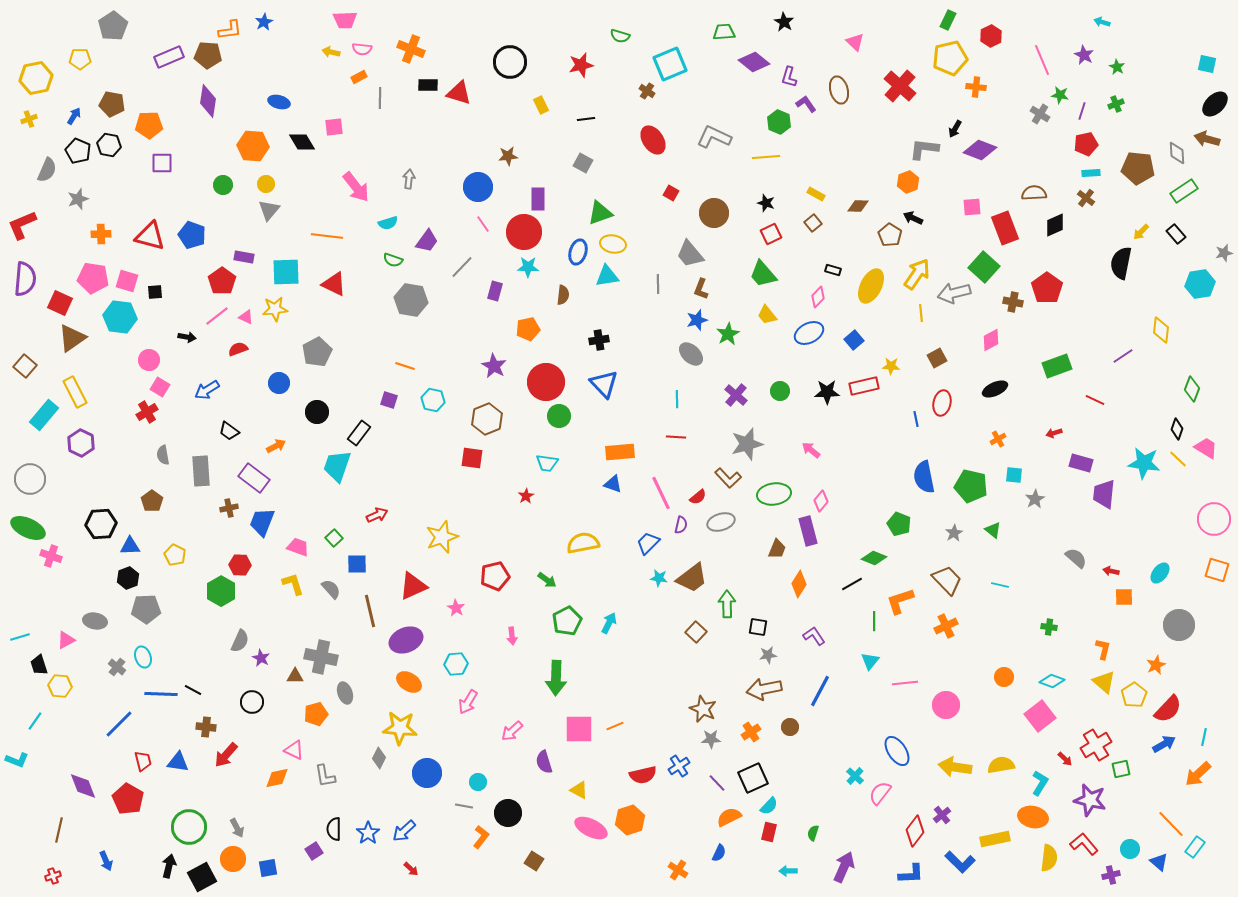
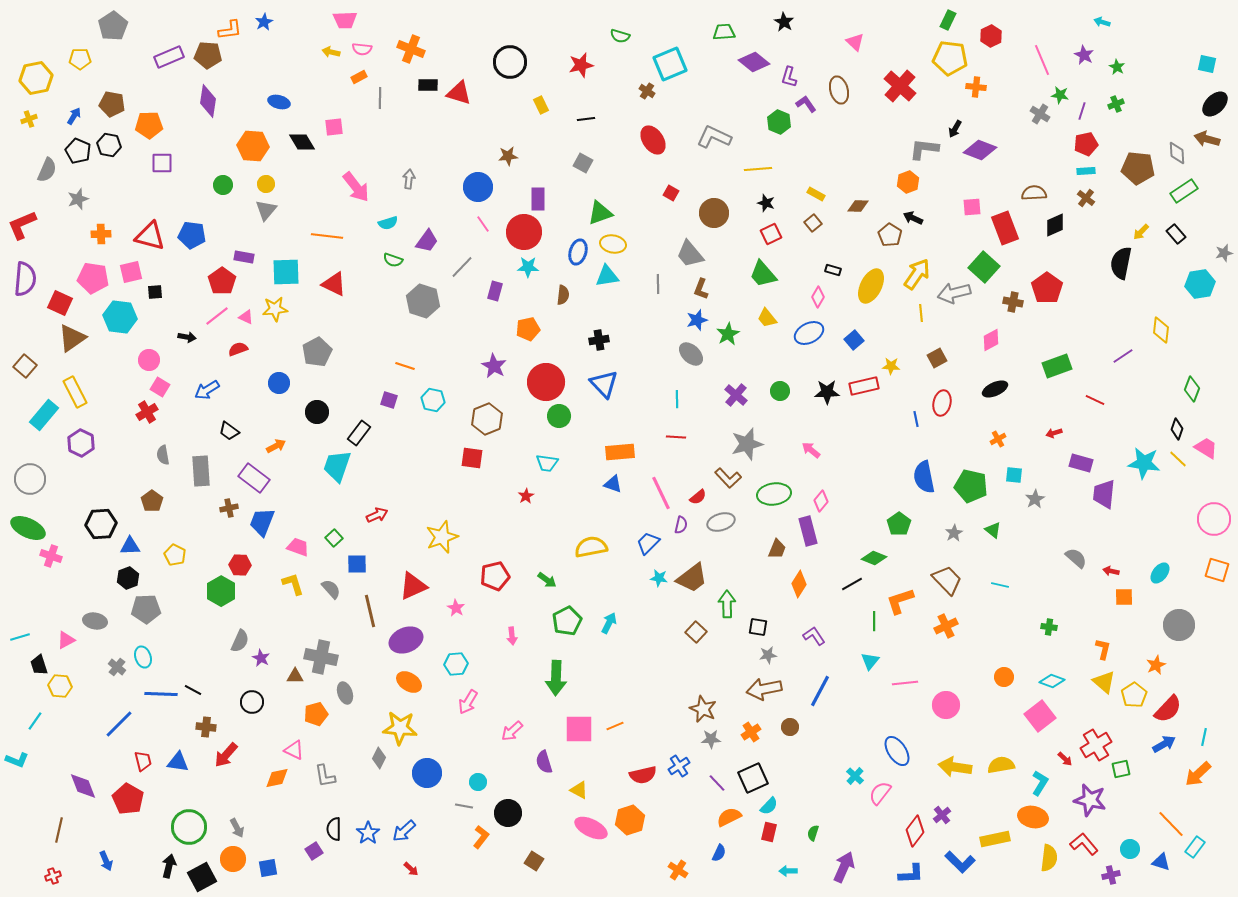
yellow pentagon at (950, 58): rotated 20 degrees clockwise
yellow line at (766, 157): moved 8 px left, 12 px down
cyan rectangle at (1091, 173): moved 5 px left, 2 px up
gray triangle at (269, 210): moved 3 px left
blue pentagon at (192, 235): rotated 12 degrees counterclockwise
pink square at (127, 281): moved 4 px right, 9 px up; rotated 30 degrees counterclockwise
pink diamond at (818, 297): rotated 15 degrees counterclockwise
gray hexagon at (411, 300): moved 12 px right, 1 px down; rotated 8 degrees clockwise
yellow trapezoid at (767, 315): moved 3 px down
green pentagon at (899, 524): rotated 15 degrees clockwise
yellow semicircle at (583, 543): moved 8 px right, 4 px down
blue triangle at (1159, 862): moved 2 px right; rotated 24 degrees counterclockwise
